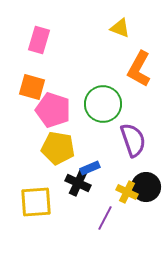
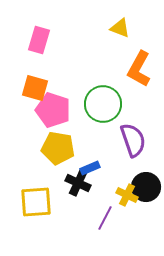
orange square: moved 3 px right, 1 px down
yellow cross: moved 3 px down
